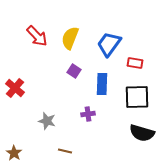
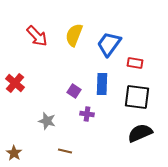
yellow semicircle: moved 4 px right, 3 px up
purple square: moved 20 px down
red cross: moved 5 px up
black square: rotated 8 degrees clockwise
purple cross: moved 1 px left; rotated 16 degrees clockwise
black semicircle: moved 2 px left; rotated 140 degrees clockwise
